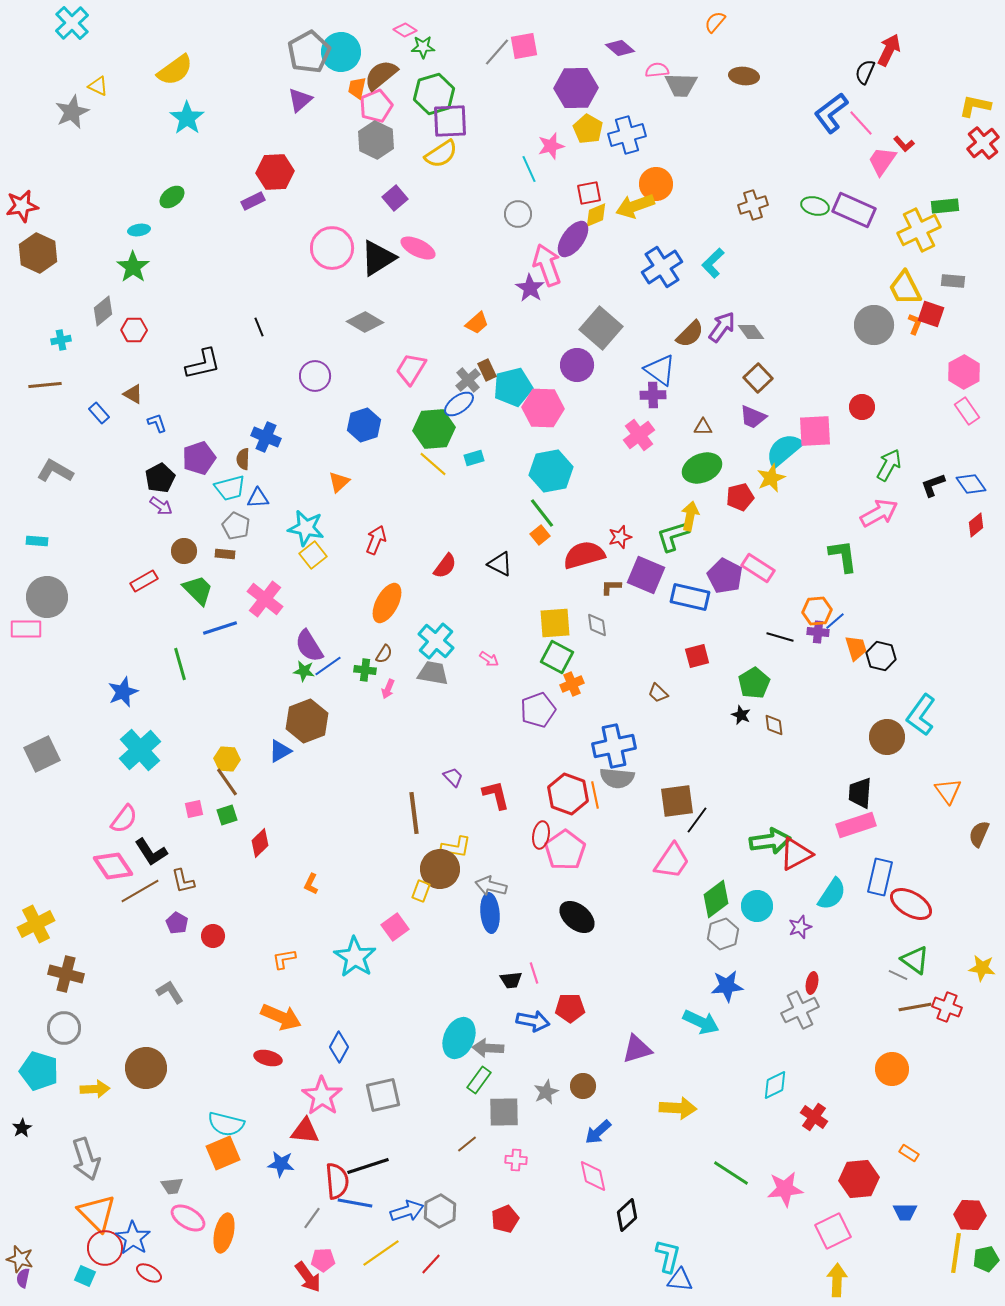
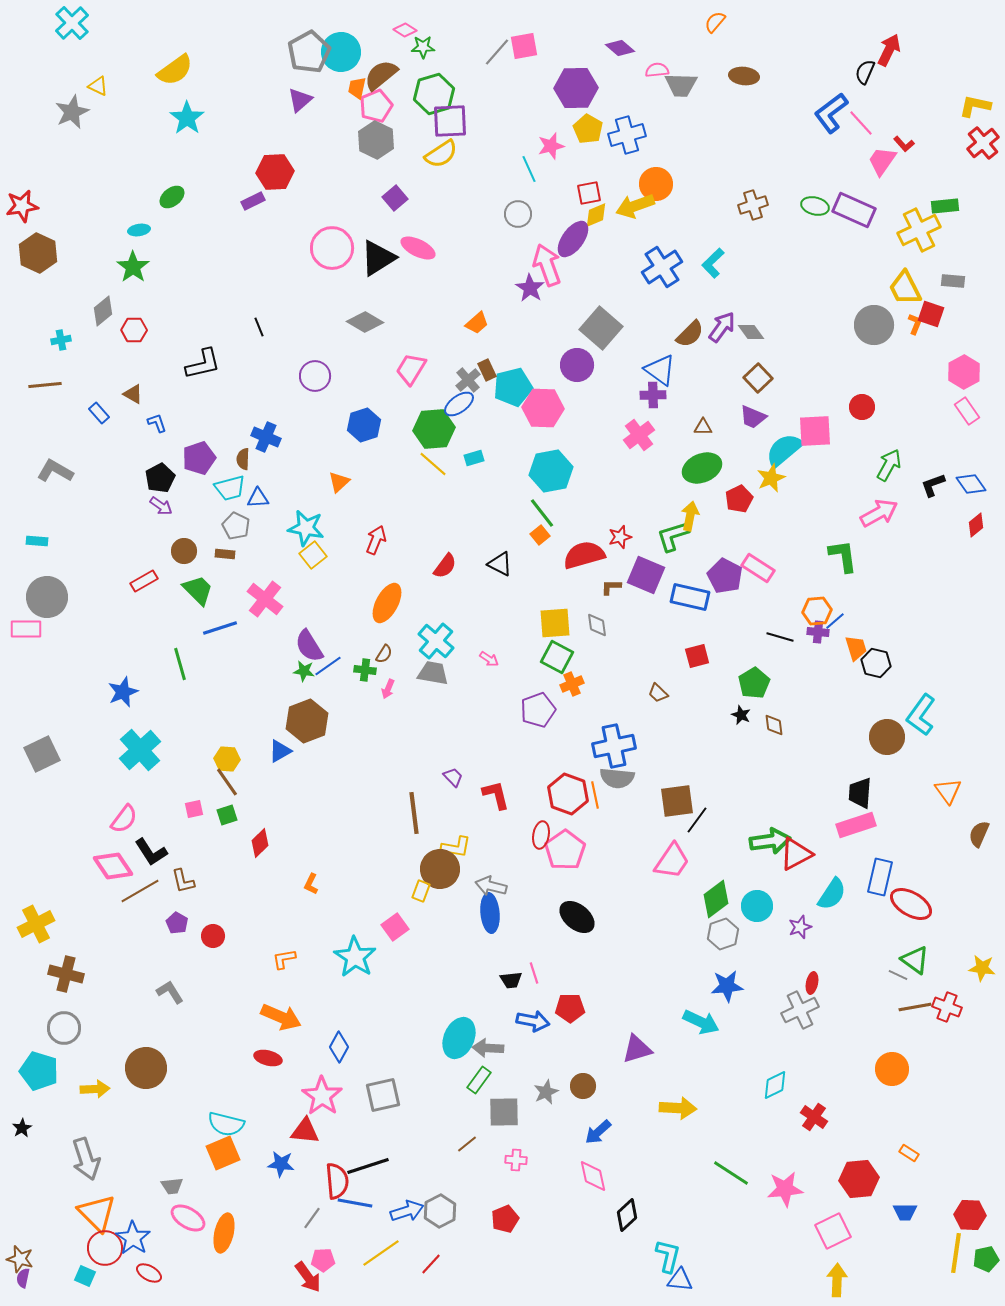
red pentagon at (740, 497): moved 1 px left, 2 px down; rotated 12 degrees counterclockwise
black hexagon at (881, 656): moved 5 px left, 7 px down
